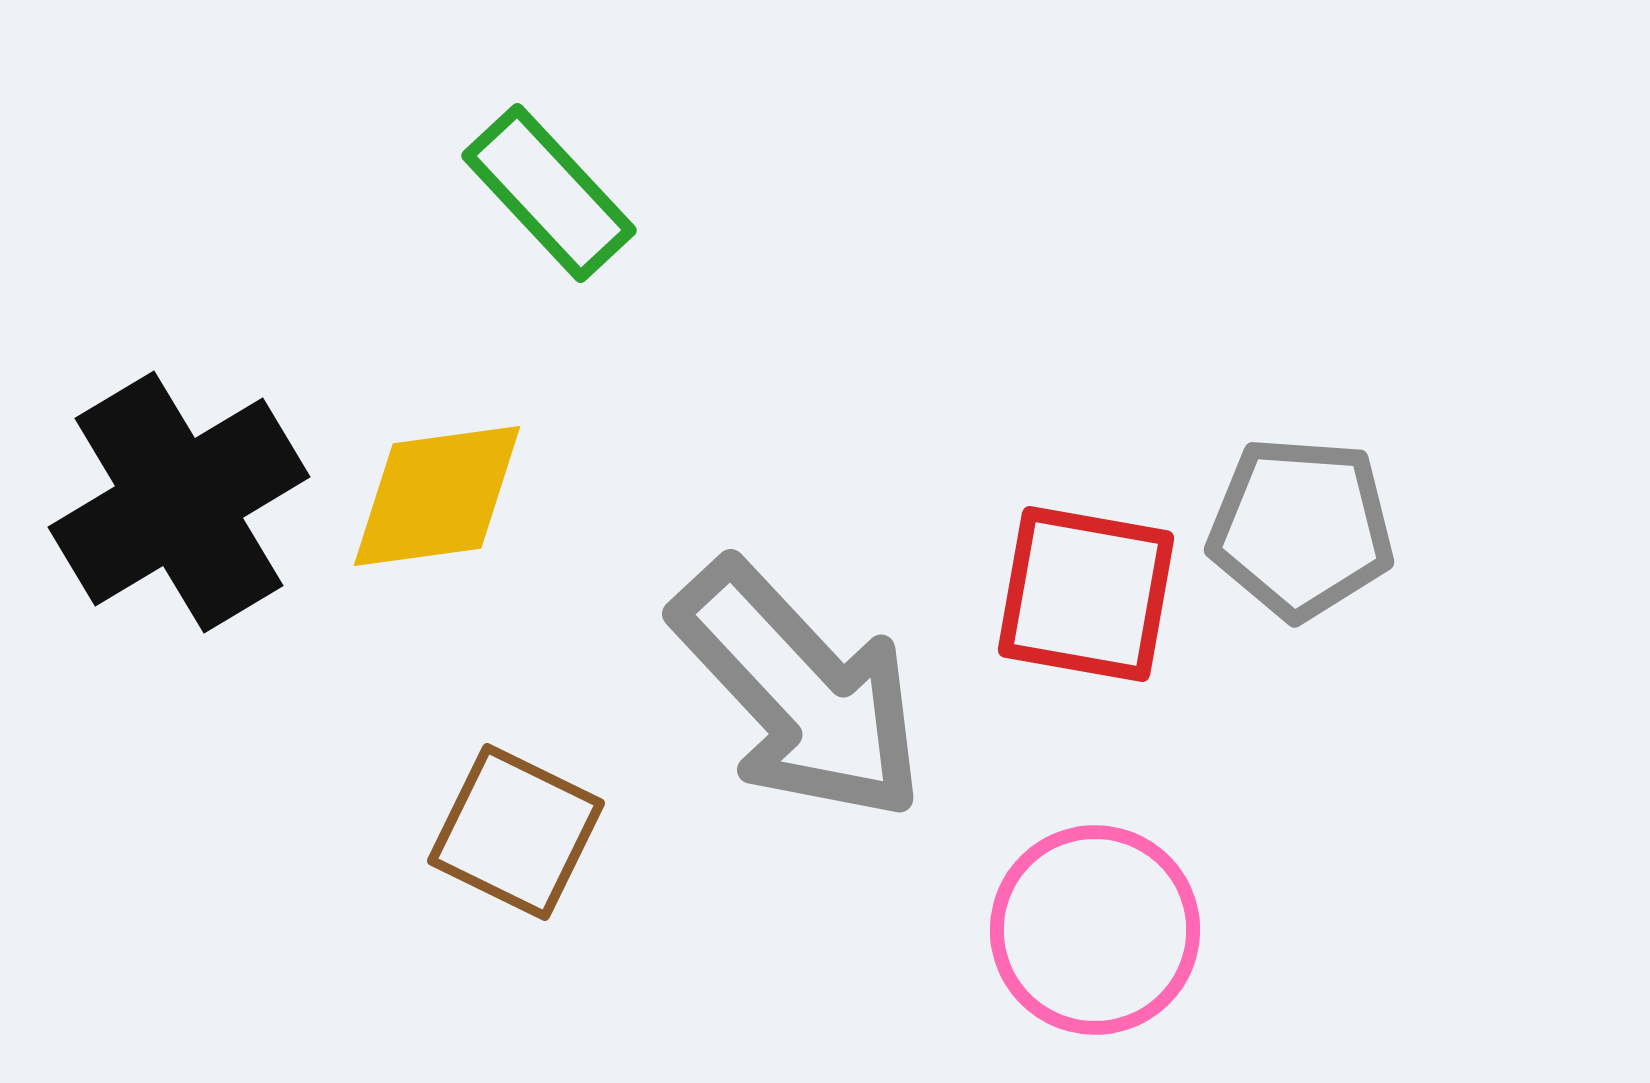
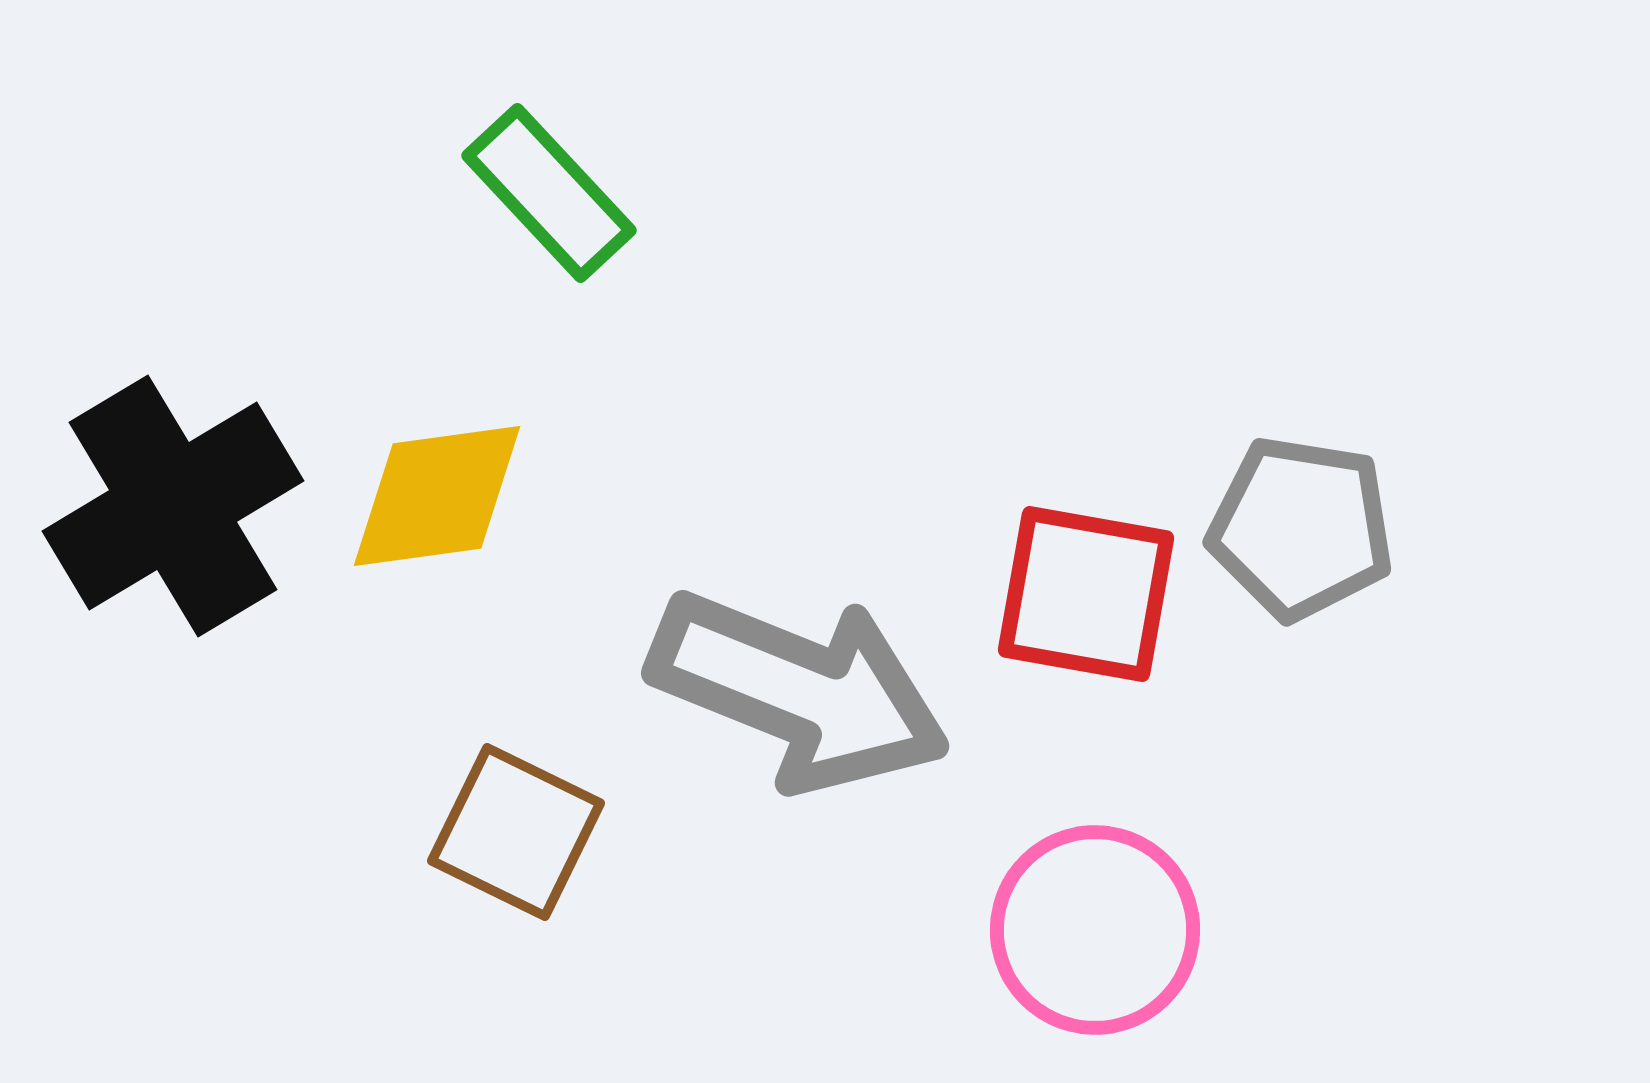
black cross: moved 6 px left, 4 px down
gray pentagon: rotated 5 degrees clockwise
gray arrow: rotated 25 degrees counterclockwise
